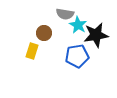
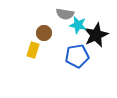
cyan star: rotated 18 degrees counterclockwise
black star: rotated 15 degrees counterclockwise
yellow rectangle: moved 1 px right, 1 px up
